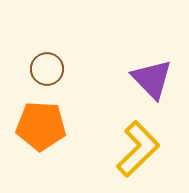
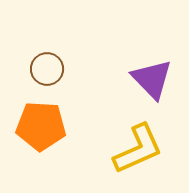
yellow L-shape: rotated 20 degrees clockwise
